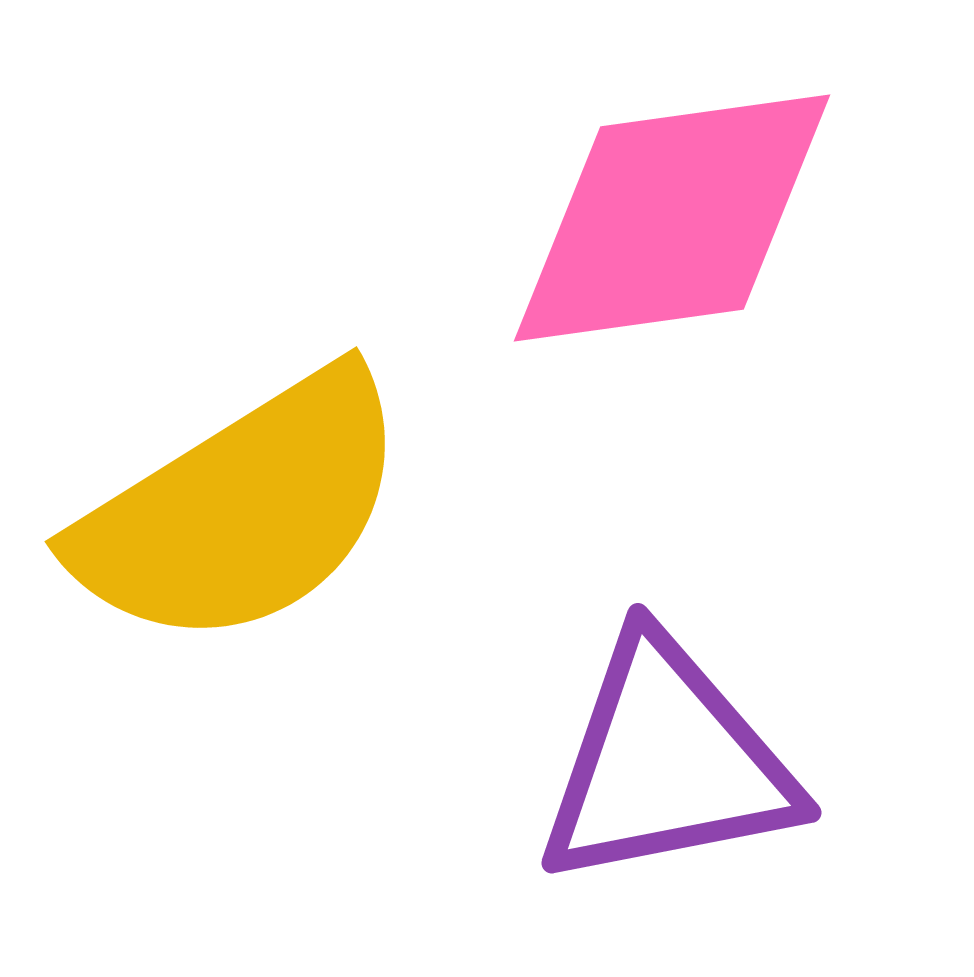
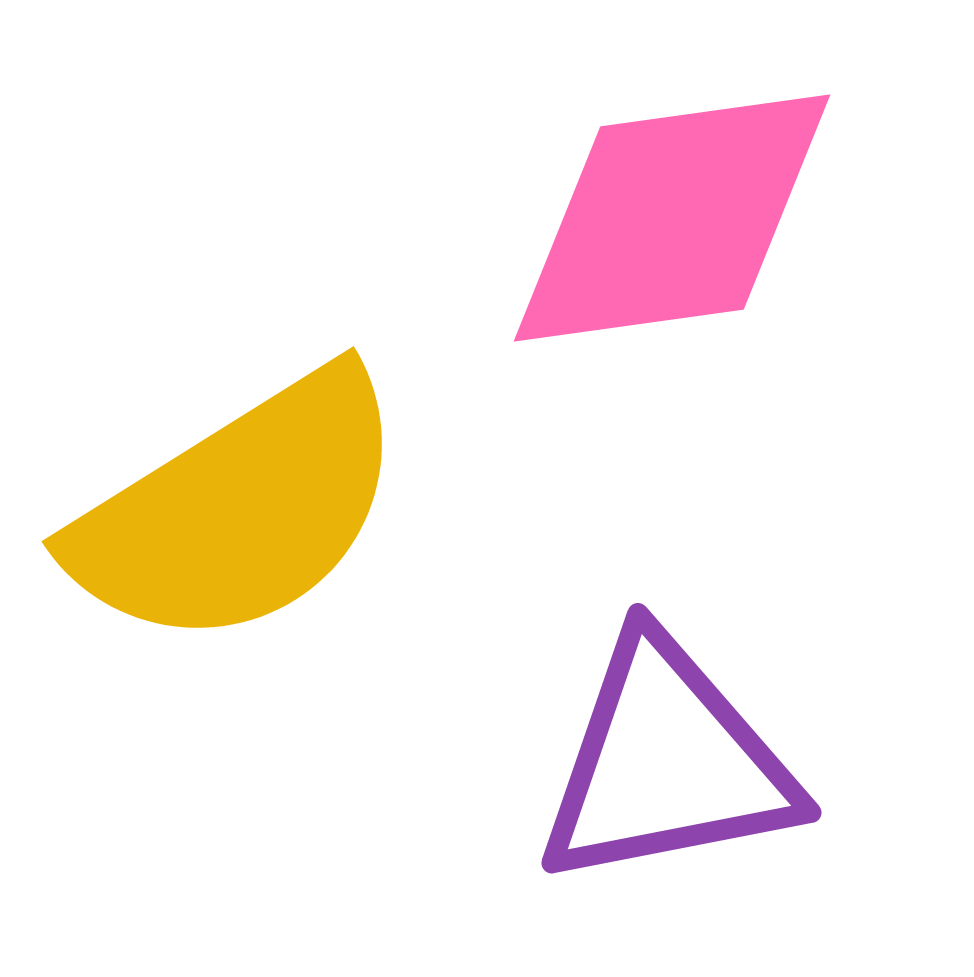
yellow semicircle: moved 3 px left
